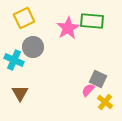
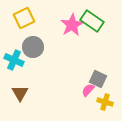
green rectangle: rotated 30 degrees clockwise
pink star: moved 4 px right, 3 px up
yellow cross: rotated 21 degrees counterclockwise
